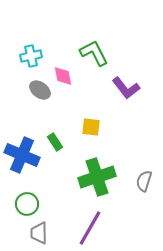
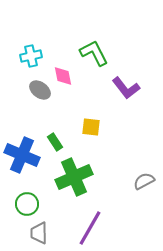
green cross: moved 23 px left; rotated 6 degrees counterclockwise
gray semicircle: rotated 45 degrees clockwise
